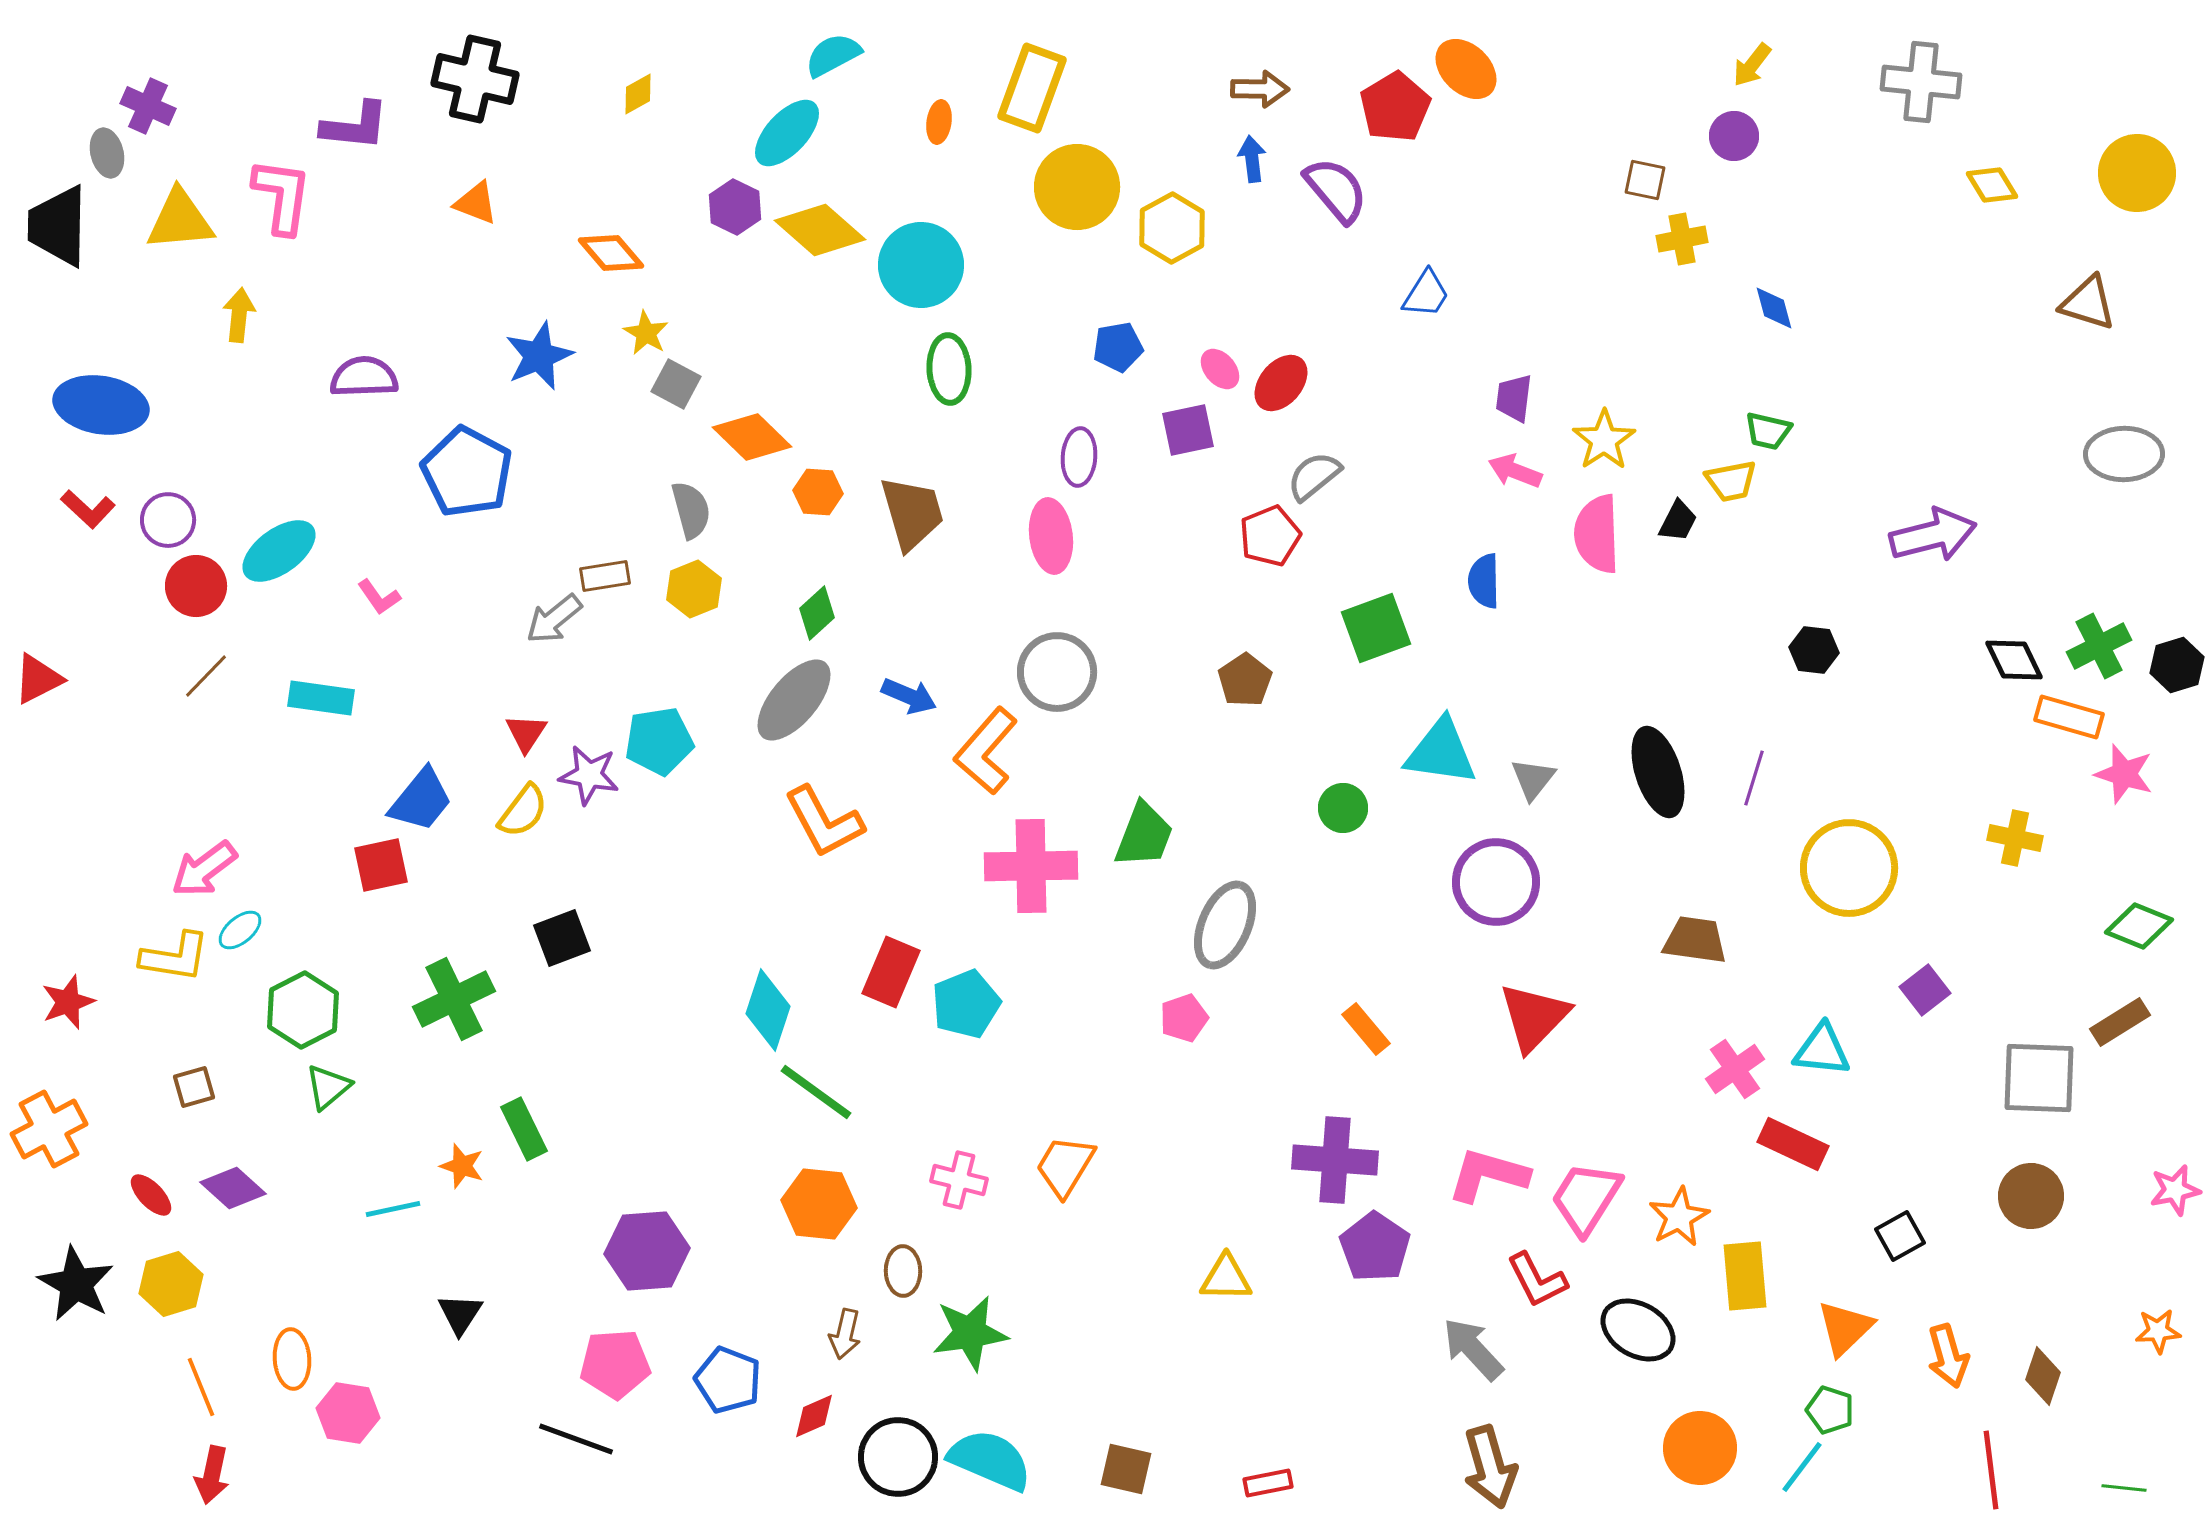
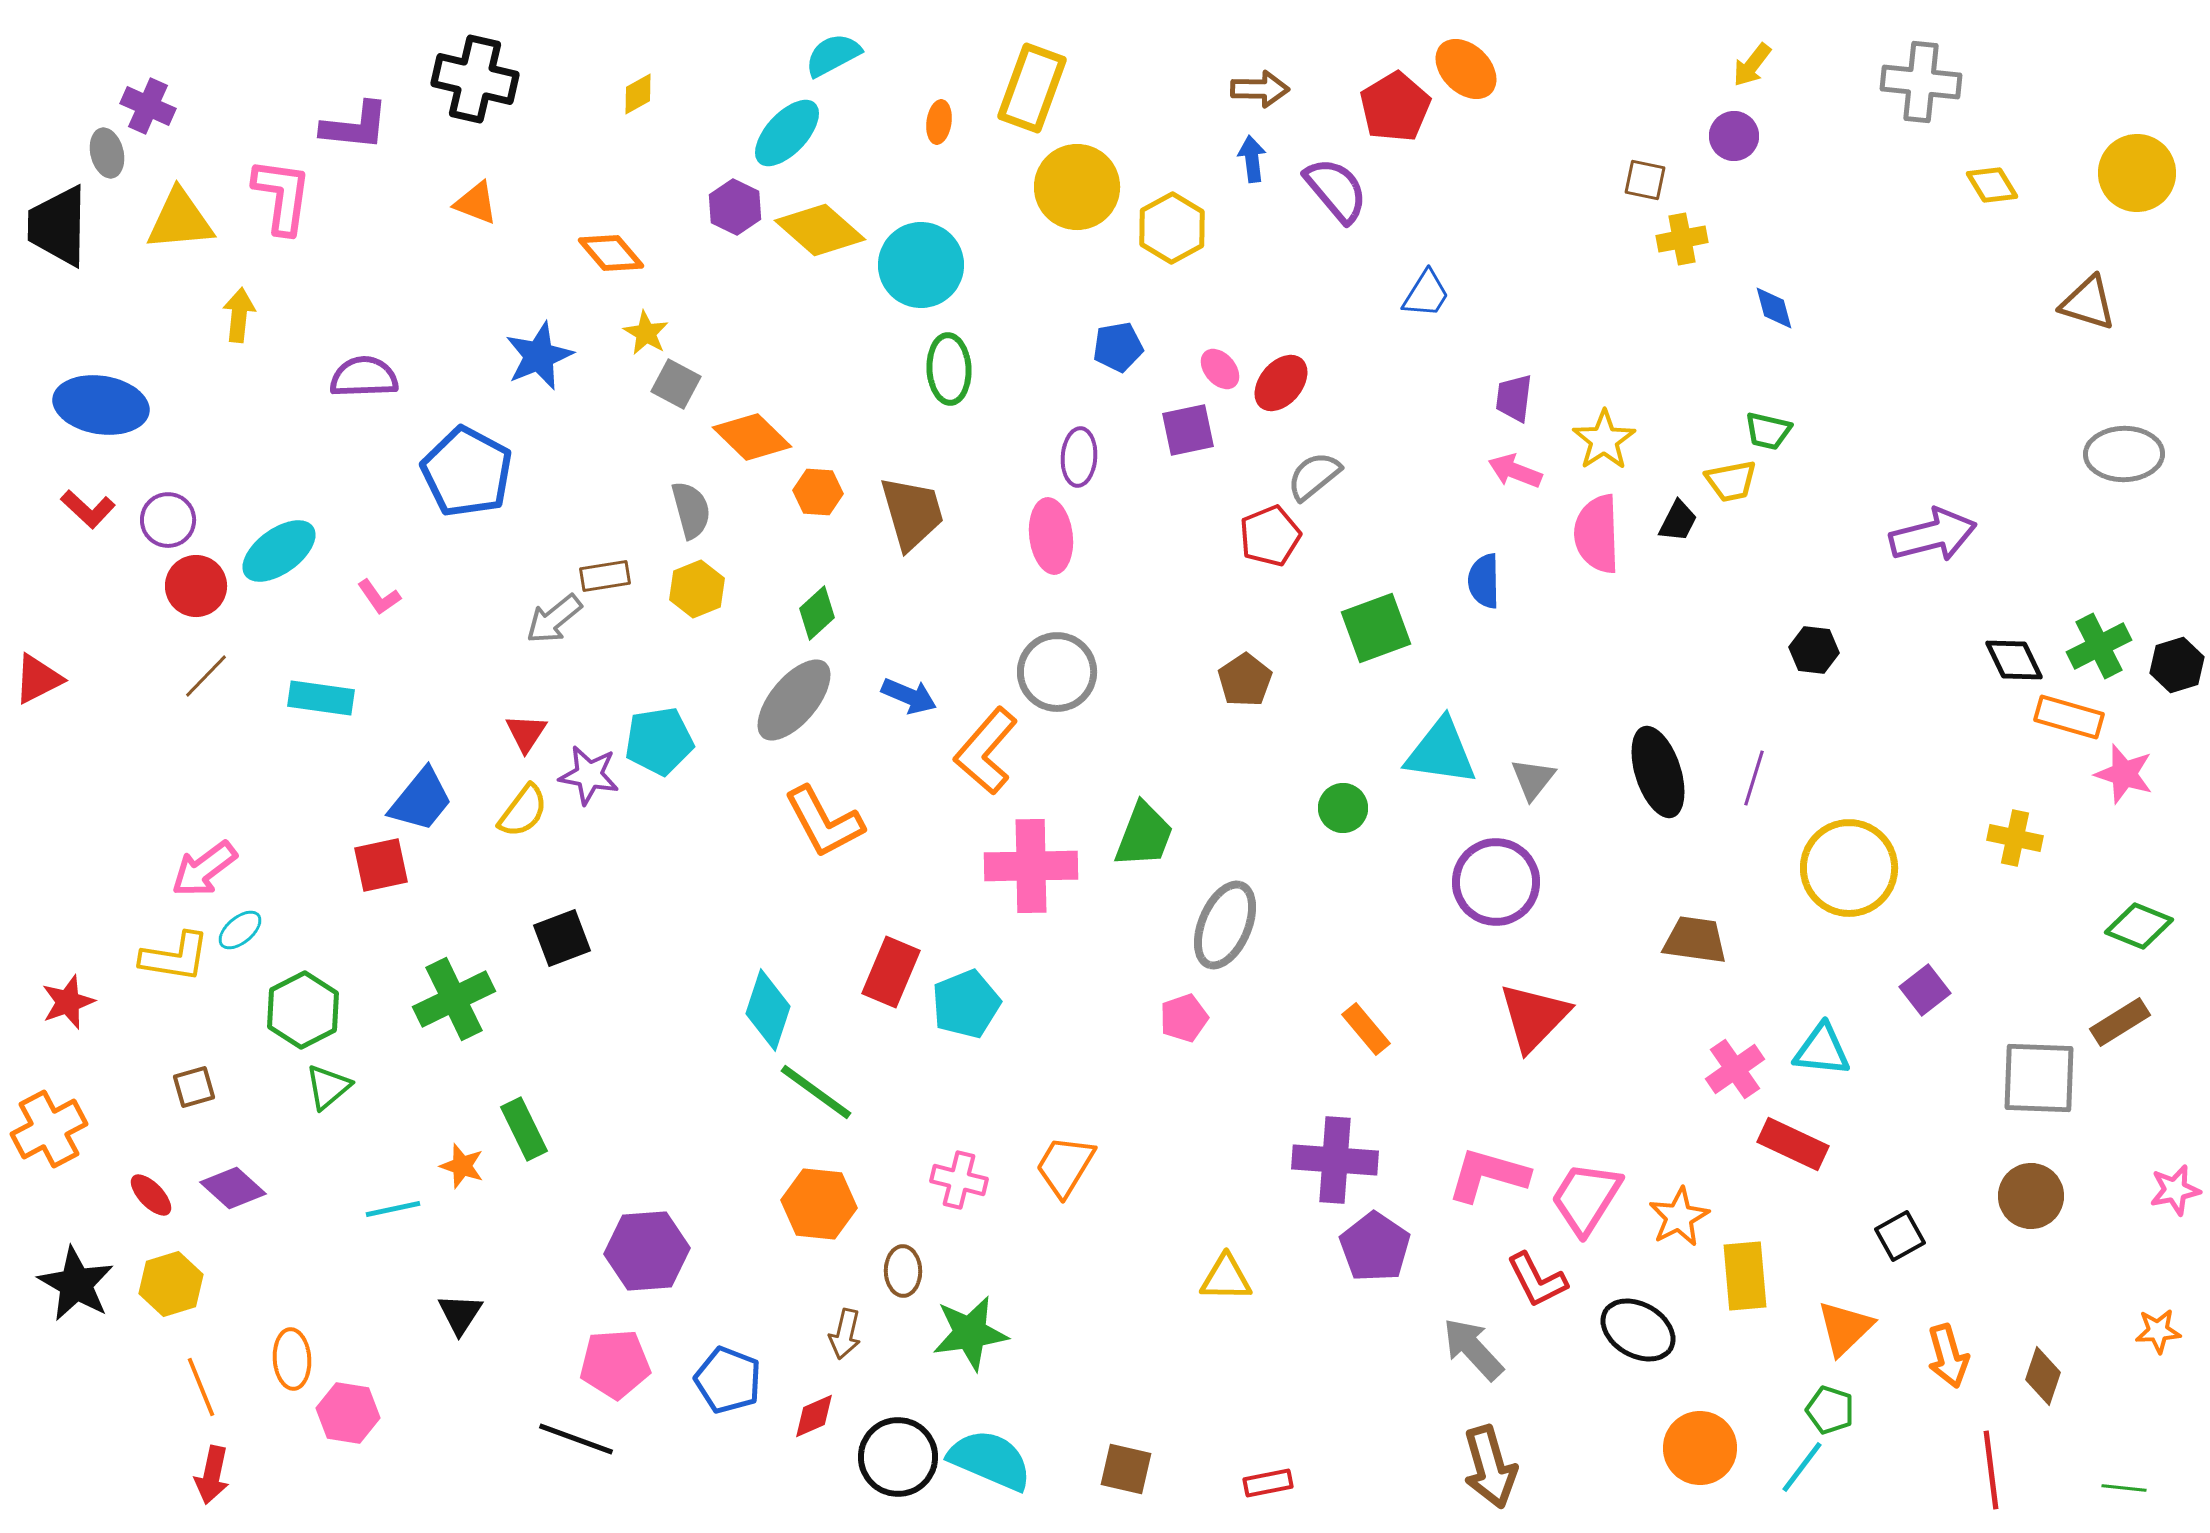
yellow hexagon at (694, 589): moved 3 px right
